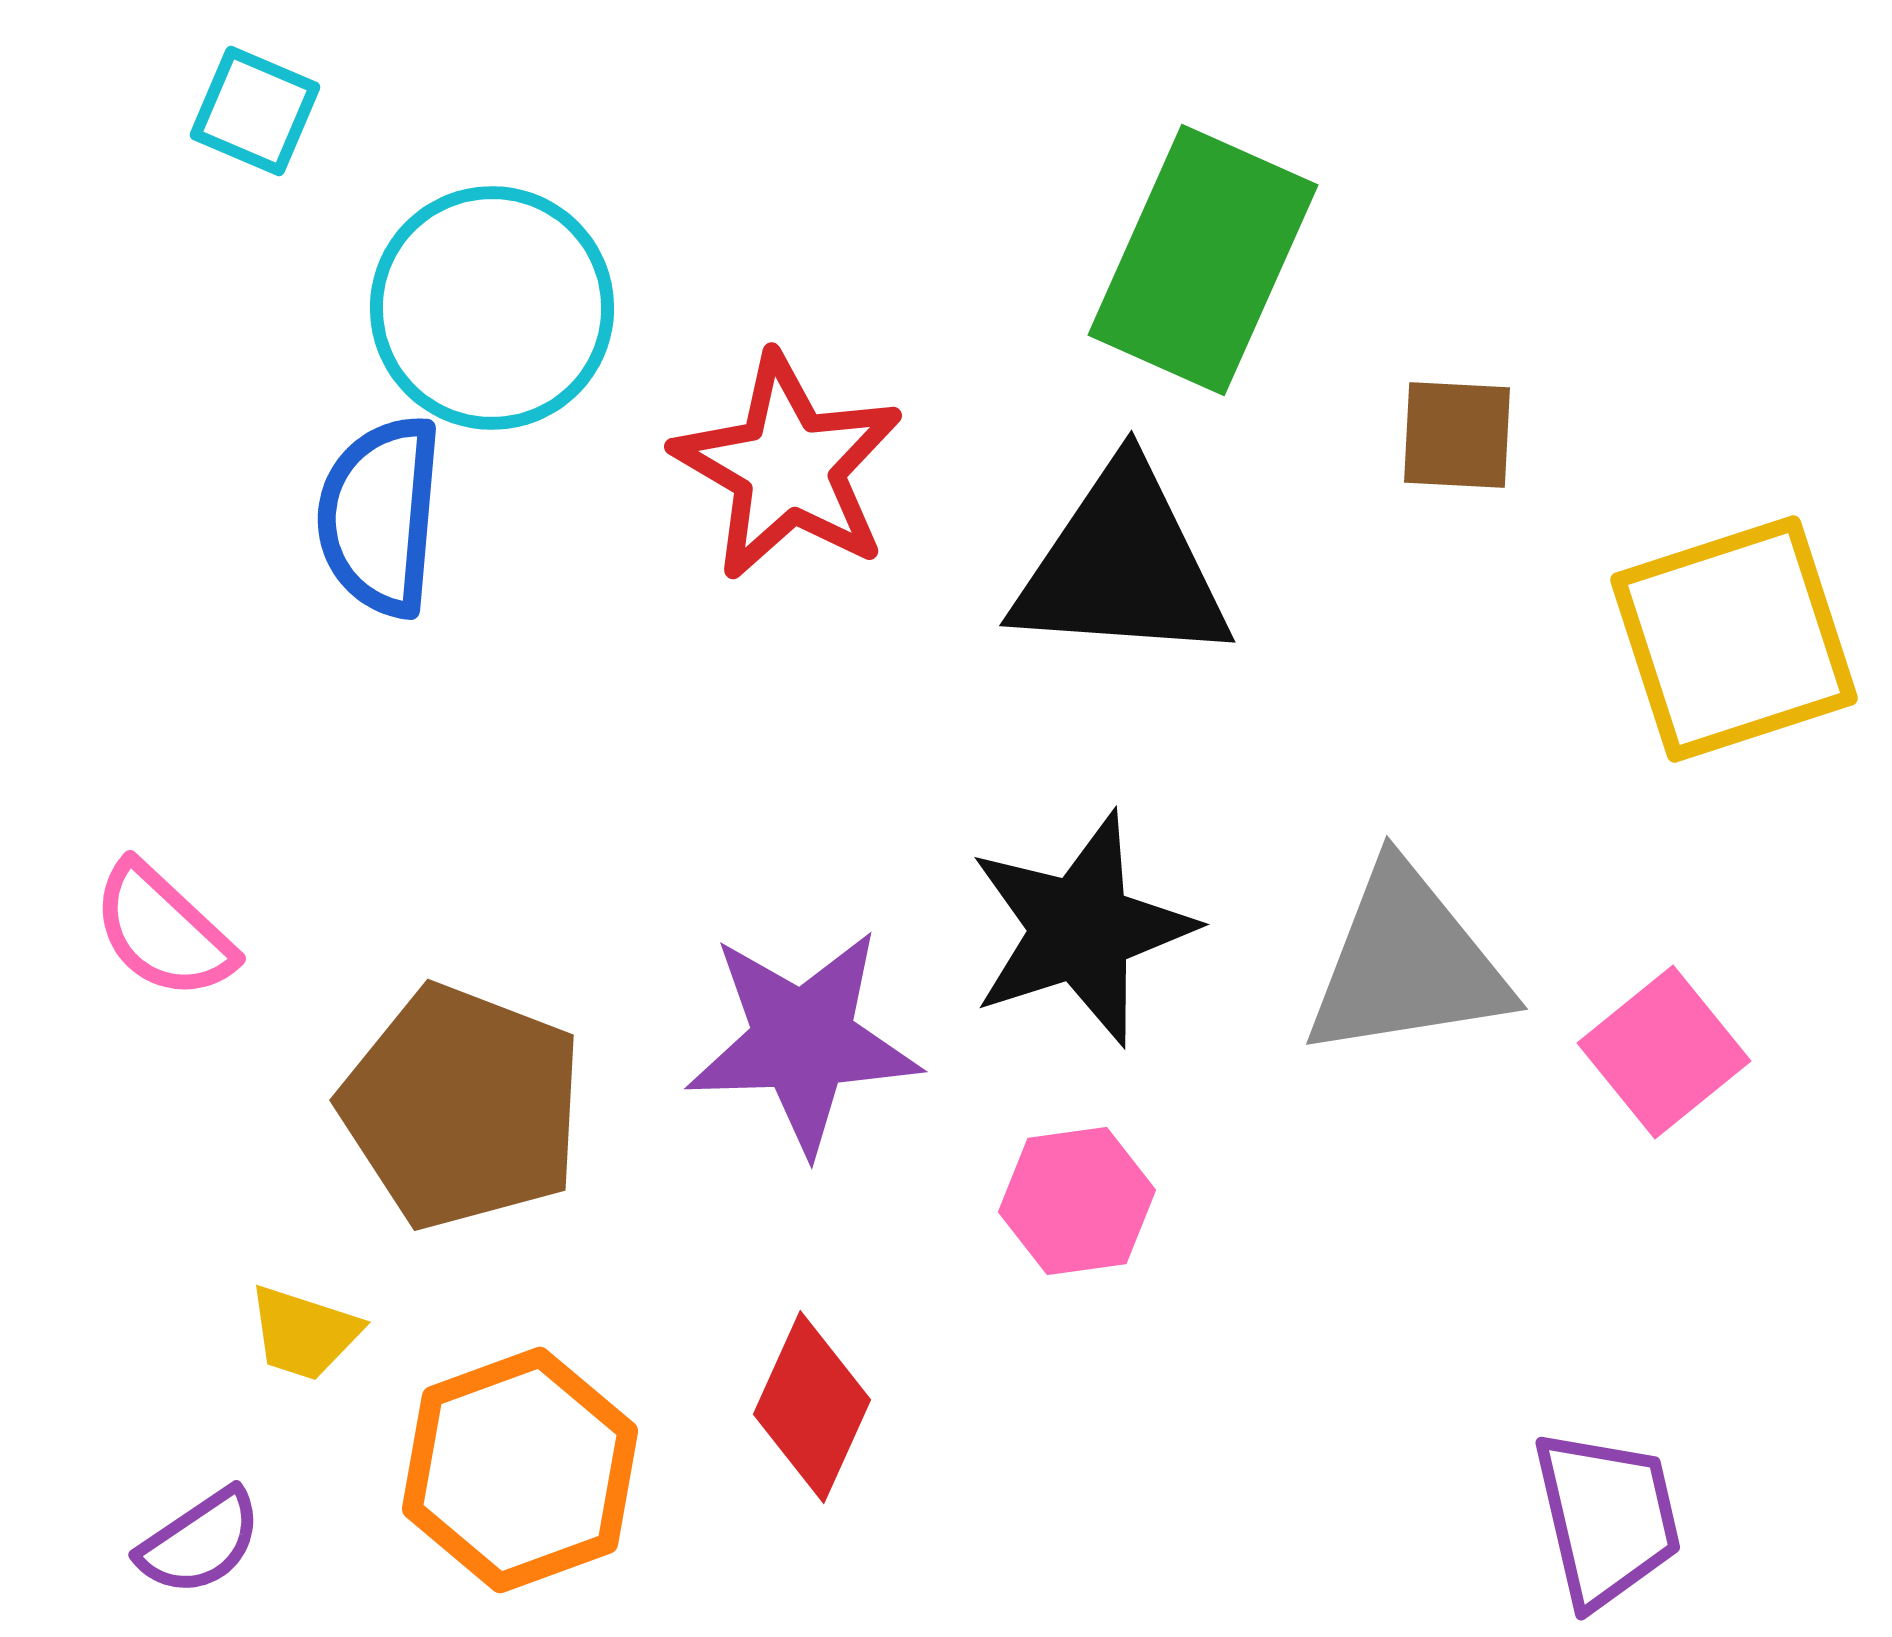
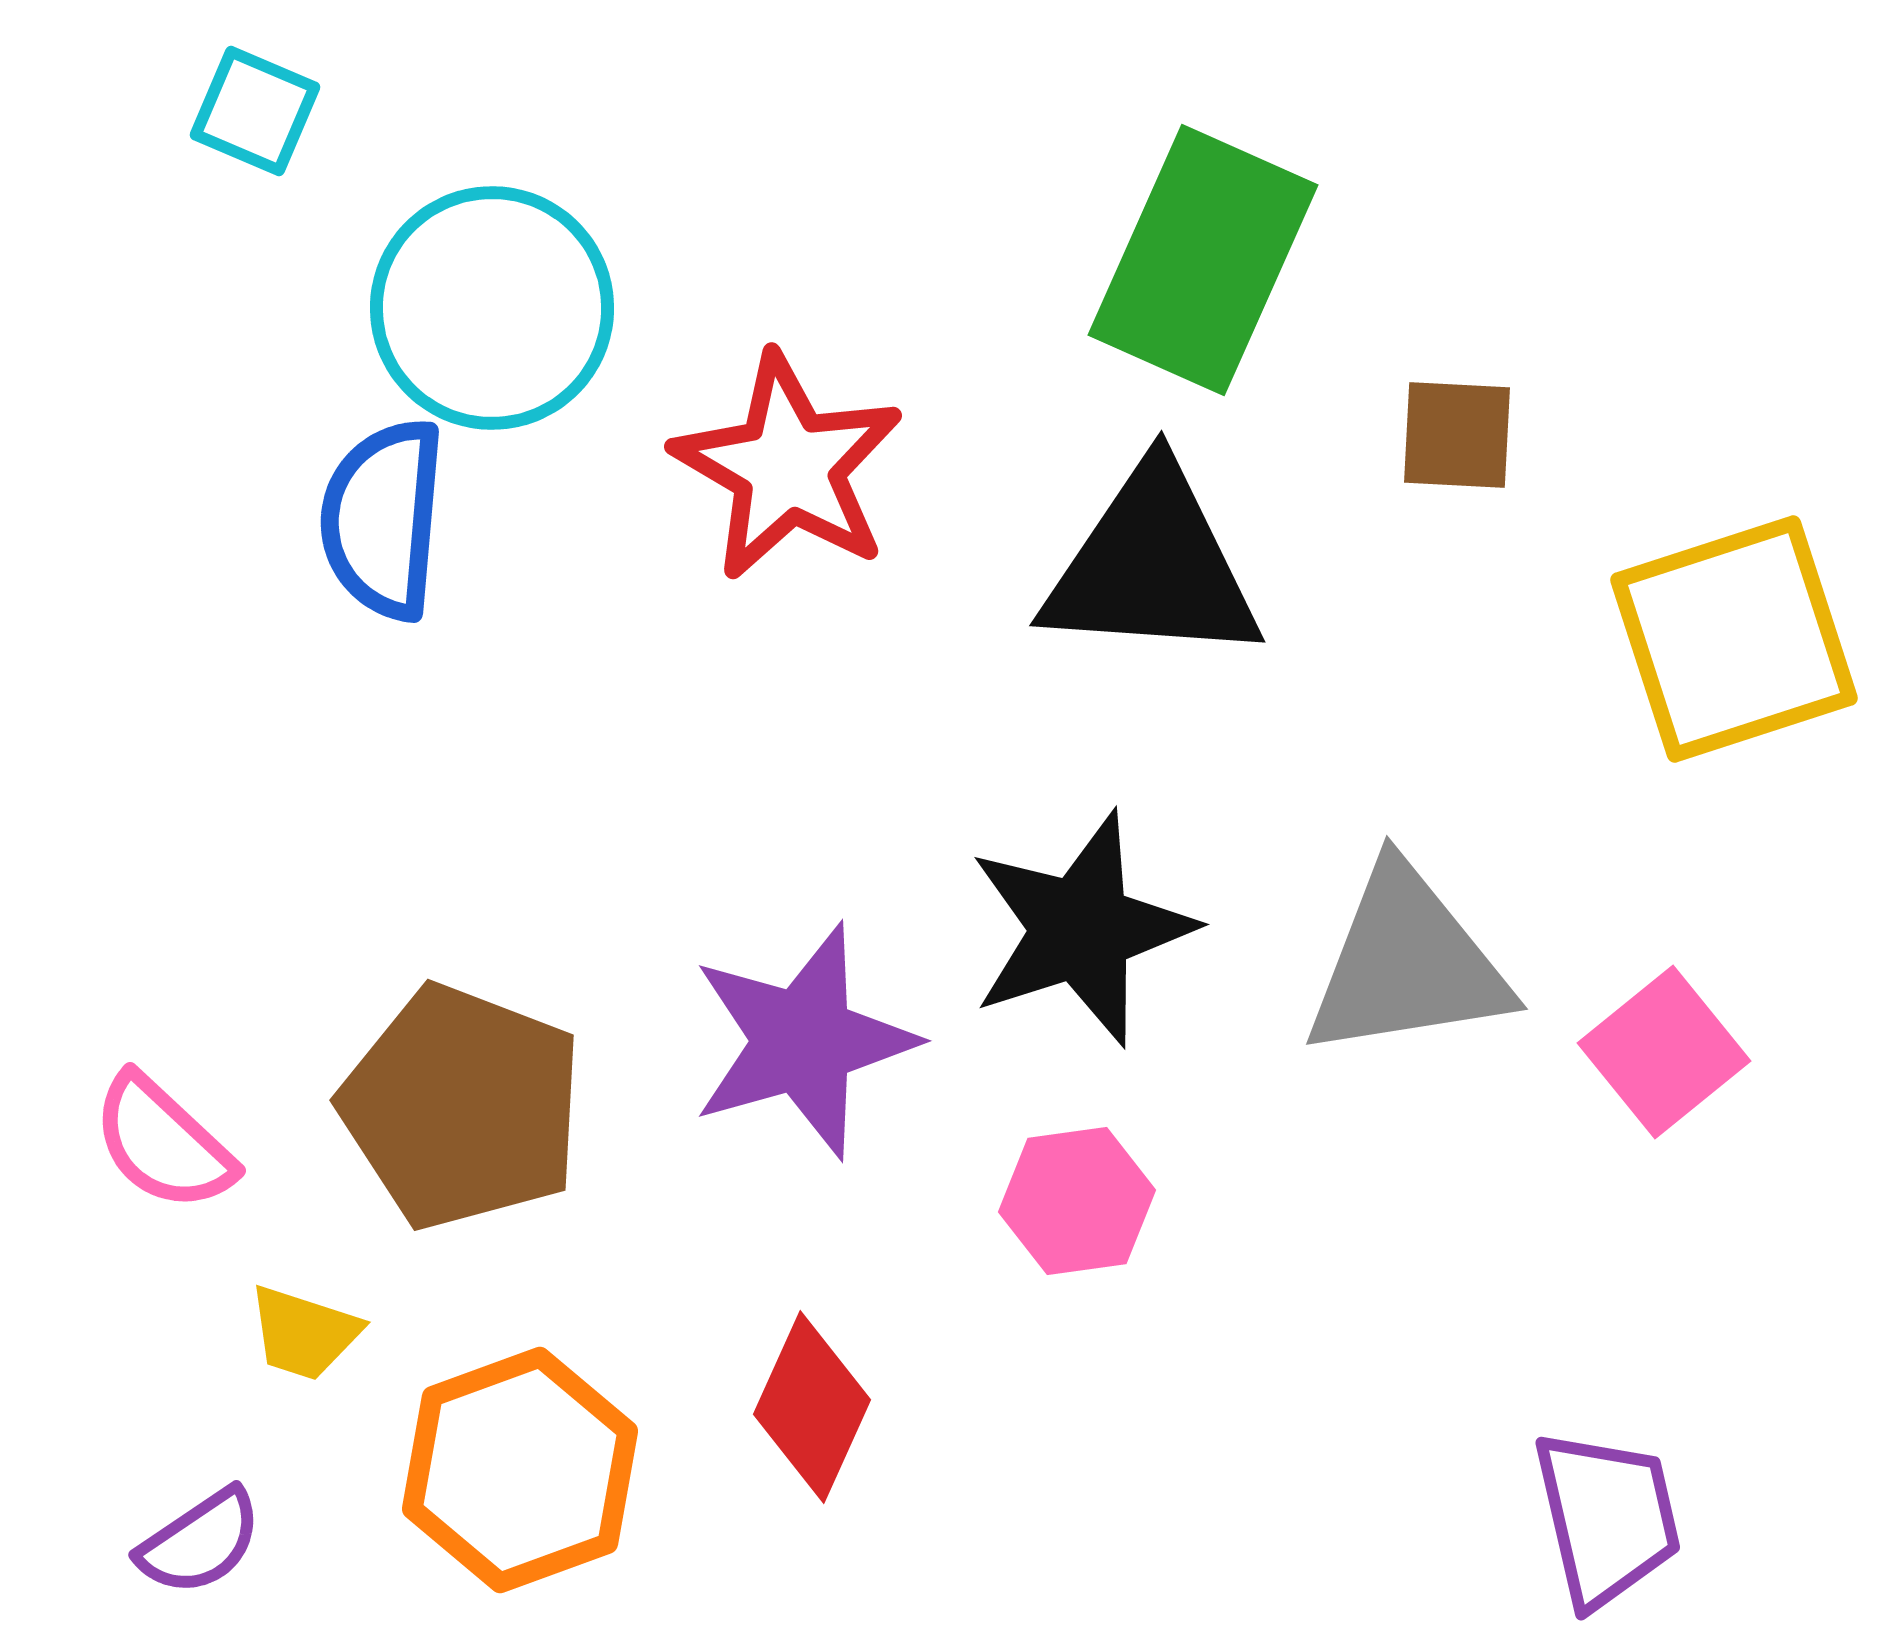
blue semicircle: moved 3 px right, 3 px down
black triangle: moved 30 px right
pink semicircle: moved 212 px down
purple star: rotated 14 degrees counterclockwise
